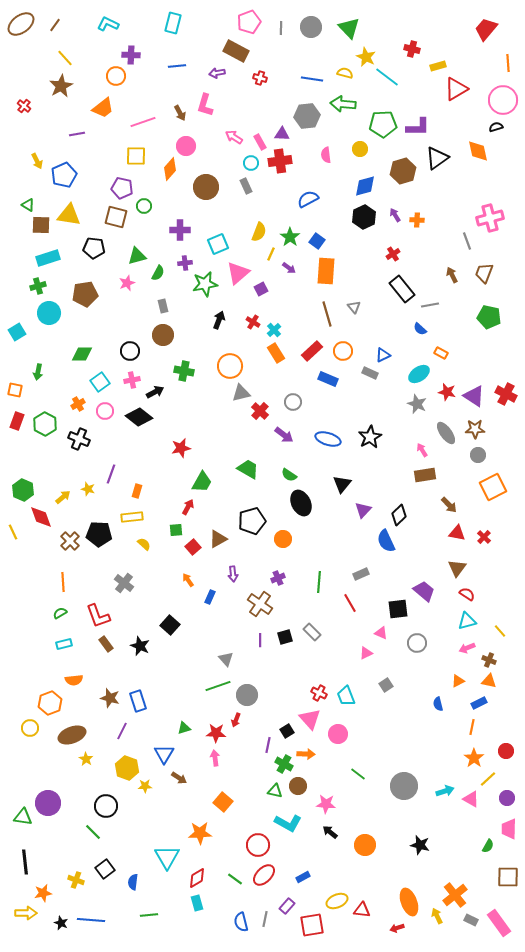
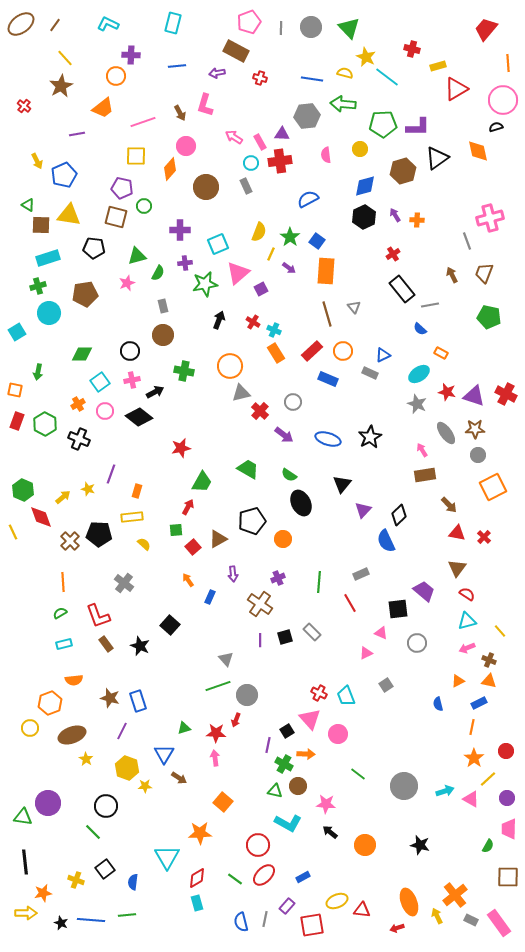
cyan cross at (274, 330): rotated 24 degrees counterclockwise
purple triangle at (474, 396): rotated 15 degrees counterclockwise
green line at (149, 915): moved 22 px left
